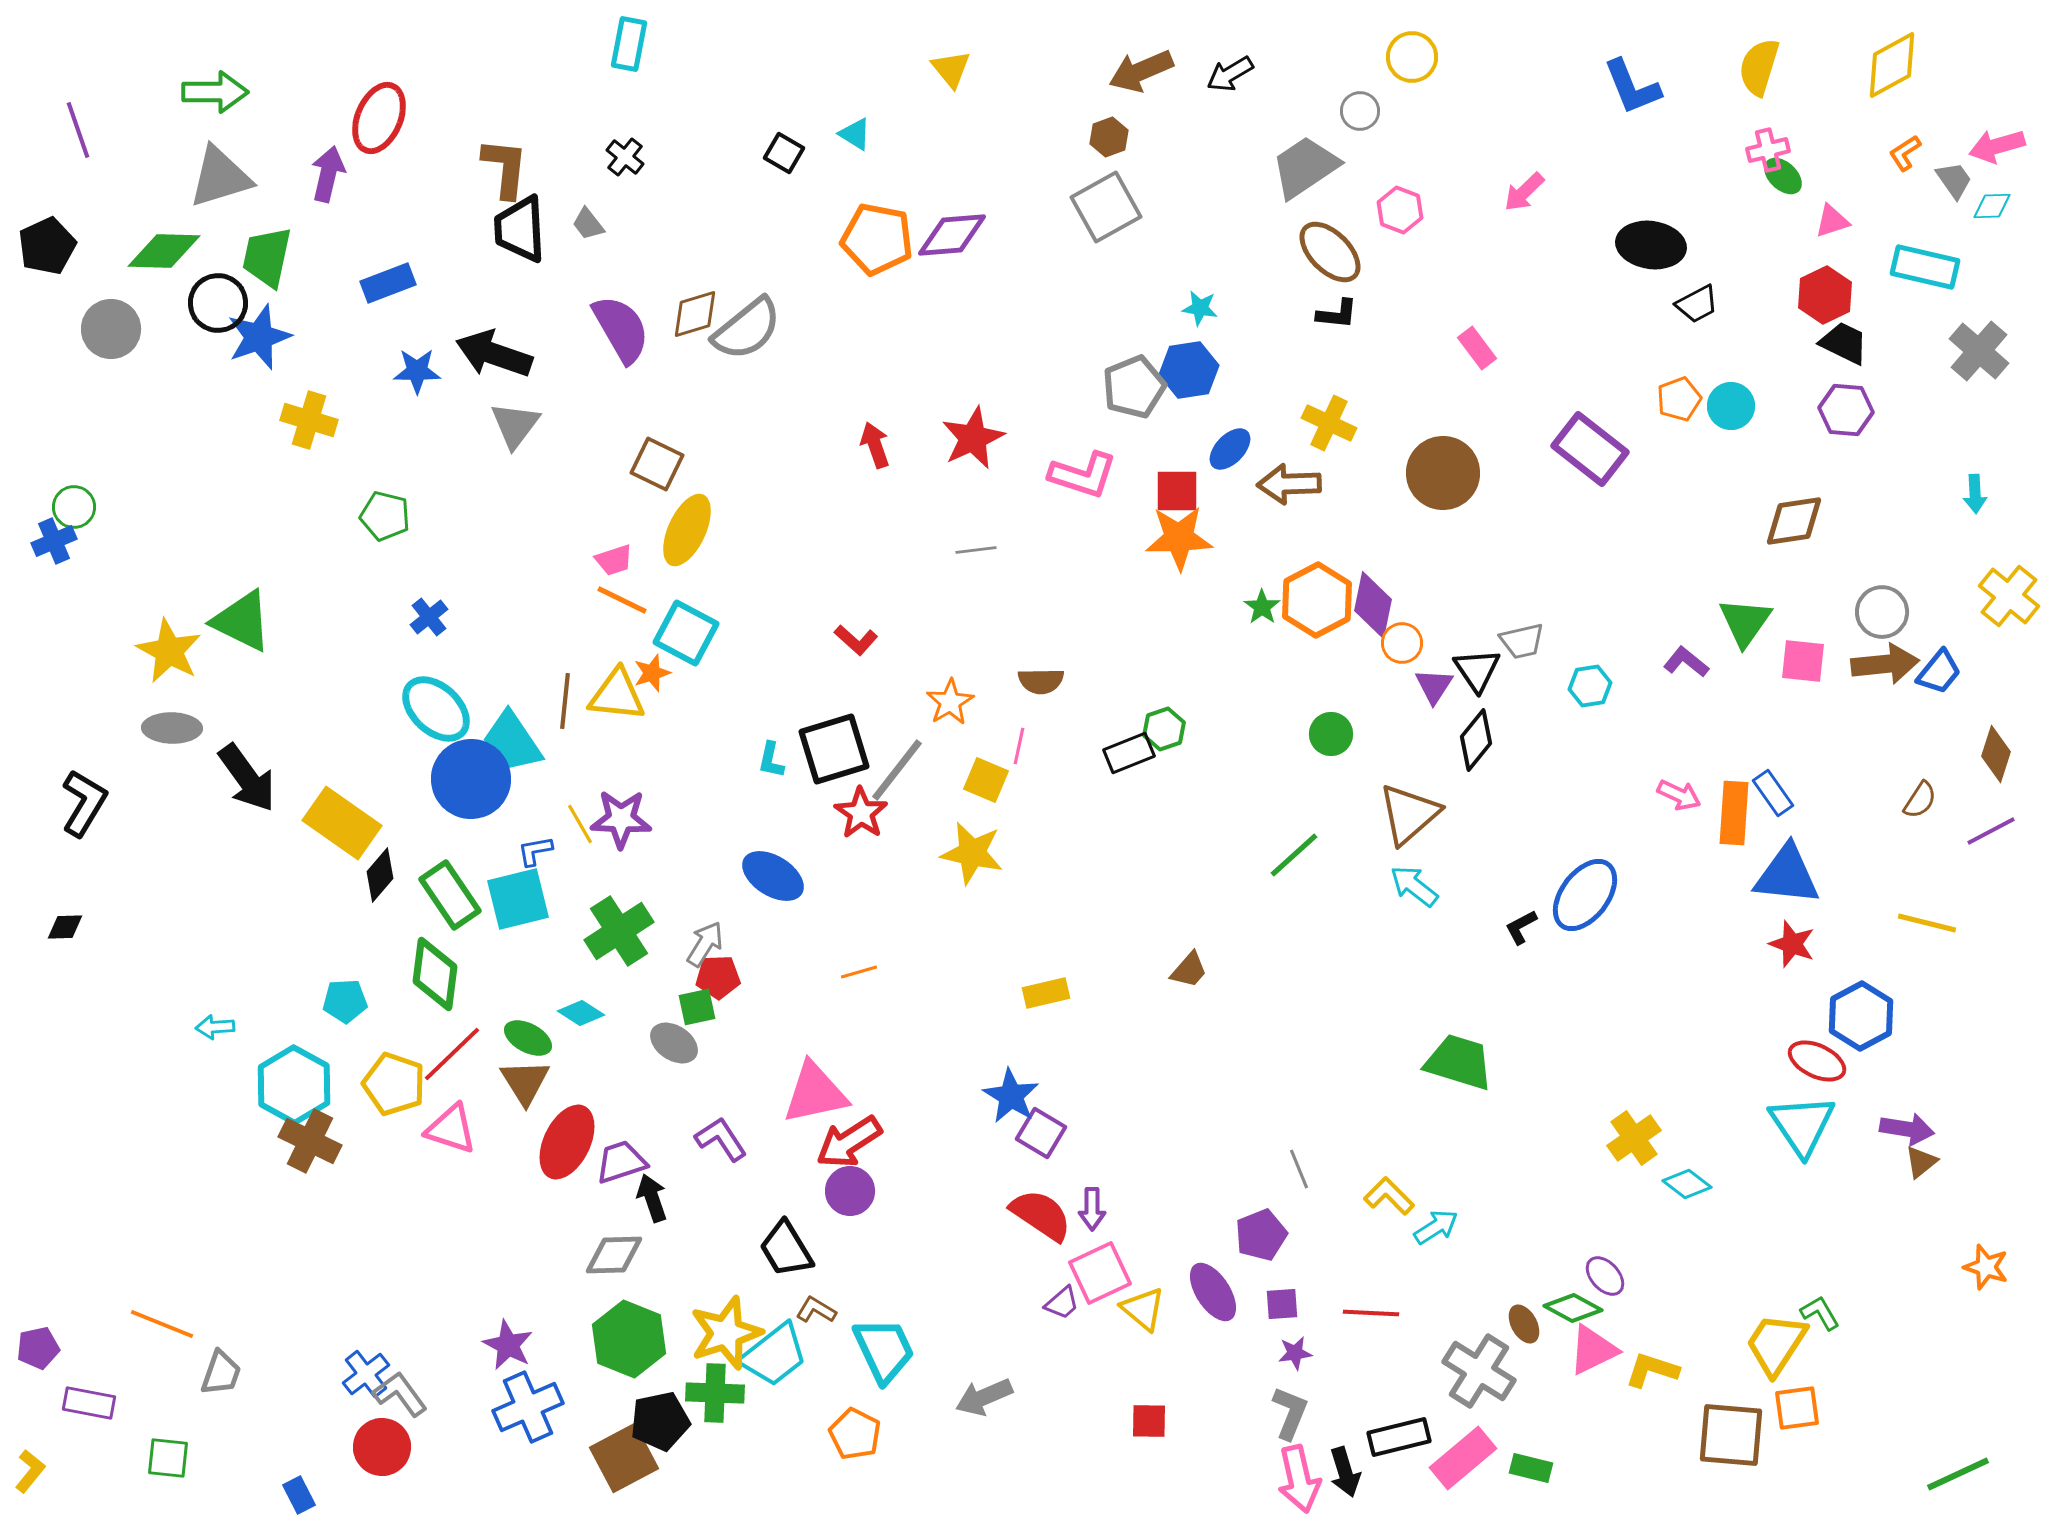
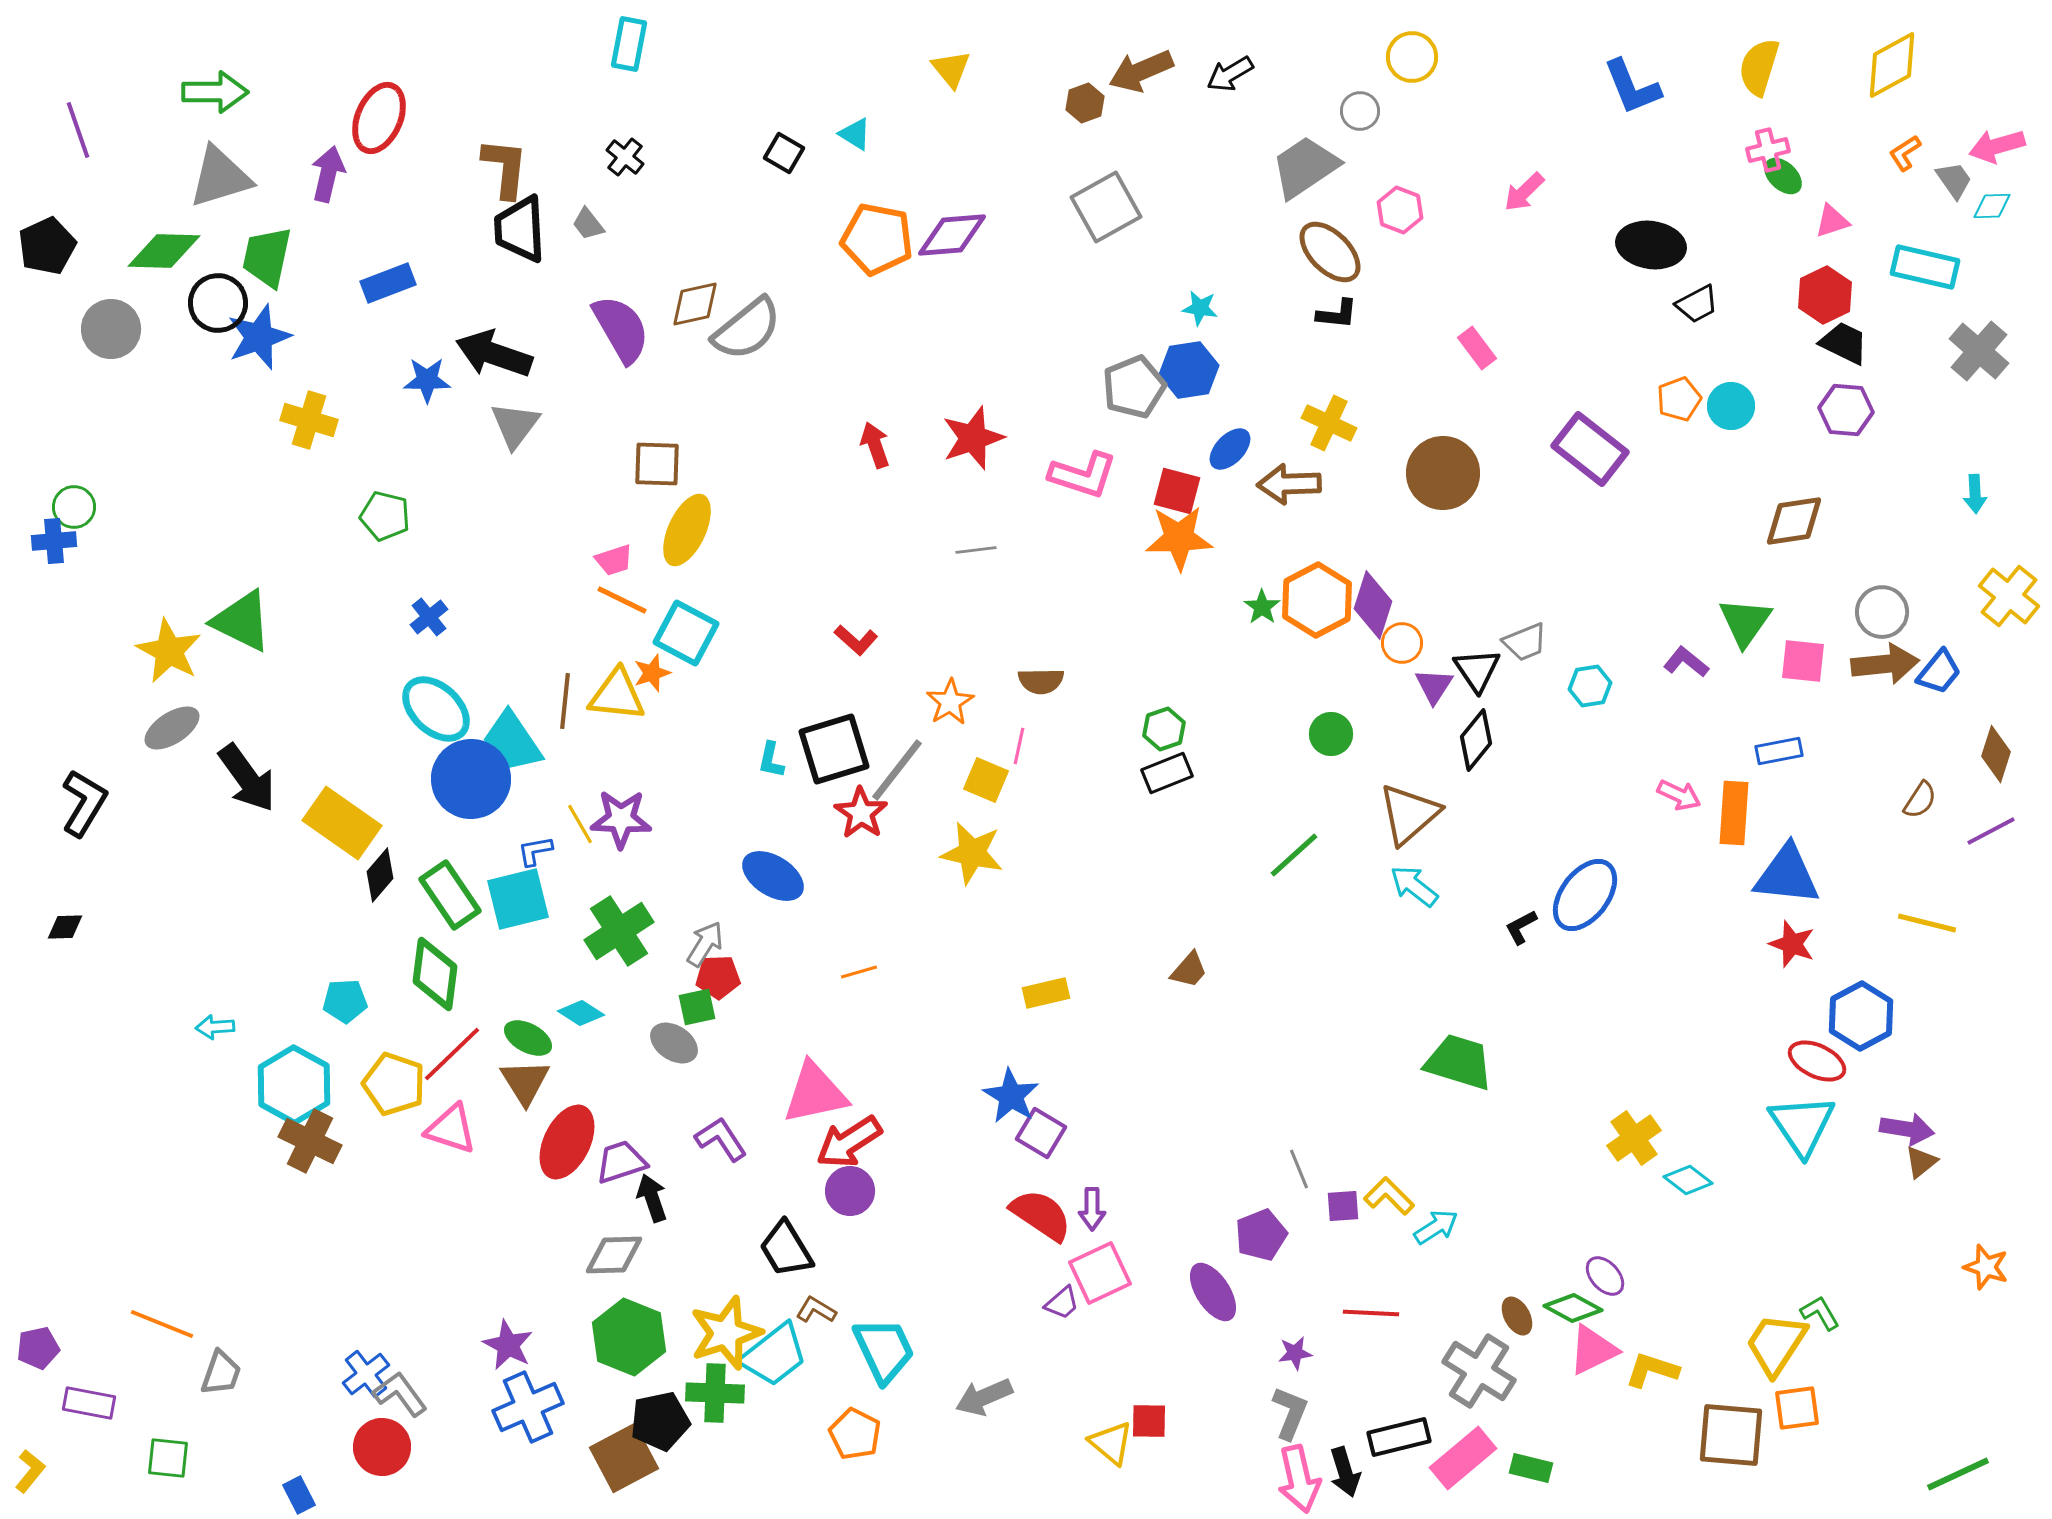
brown hexagon at (1109, 137): moved 24 px left, 34 px up
brown diamond at (695, 314): moved 10 px up; rotated 4 degrees clockwise
blue star at (417, 371): moved 10 px right, 9 px down
red star at (973, 438): rotated 6 degrees clockwise
brown square at (657, 464): rotated 24 degrees counterclockwise
red square at (1177, 491): rotated 15 degrees clockwise
blue cross at (54, 541): rotated 18 degrees clockwise
purple diamond at (1373, 605): rotated 6 degrees clockwise
gray trapezoid at (1522, 641): moved 3 px right, 1 px down; rotated 9 degrees counterclockwise
gray ellipse at (172, 728): rotated 34 degrees counterclockwise
black rectangle at (1129, 753): moved 38 px right, 20 px down
blue rectangle at (1773, 793): moved 6 px right, 42 px up; rotated 66 degrees counterclockwise
cyan diamond at (1687, 1184): moved 1 px right, 4 px up
purple square at (1282, 1304): moved 61 px right, 98 px up
yellow triangle at (1143, 1309): moved 32 px left, 134 px down
brown ellipse at (1524, 1324): moved 7 px left, 8 px up
green hexagon at (629, 1339): moved 2 px up
